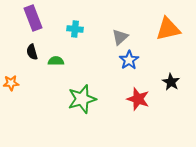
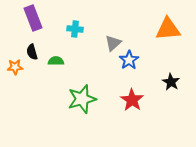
orange triangle: rotated 8 degrees clockwise
gray triangle: moved 7 px left, 6 px down
orange star: moved 4 px right, 16 px up
red star: moved 6 px left, 1 px down; rotated 15 degrees clockwise
